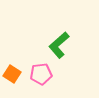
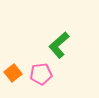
orange square: moved 1 px right, 1 px up; rotated 18 degrees clockwise
